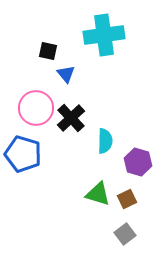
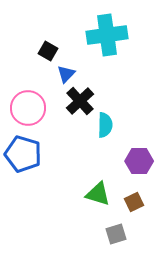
cyan cross: moved 3 px right
black square: rotated 18 degrees clockwise
blue triangle: rotated 24 degrees clockwise
pink circle: moved 8 px left
black cross: moved 9 px right, 17 px up
cyan semicircle: moved 16 px up
purple hexagon: moved 1 px right, 1 px up; rotated 16 degrees counterclockwise
brown square: moved 7 px right, 3 px down
gray square: moved 9 px left; rotated 20 degrees clockwise
